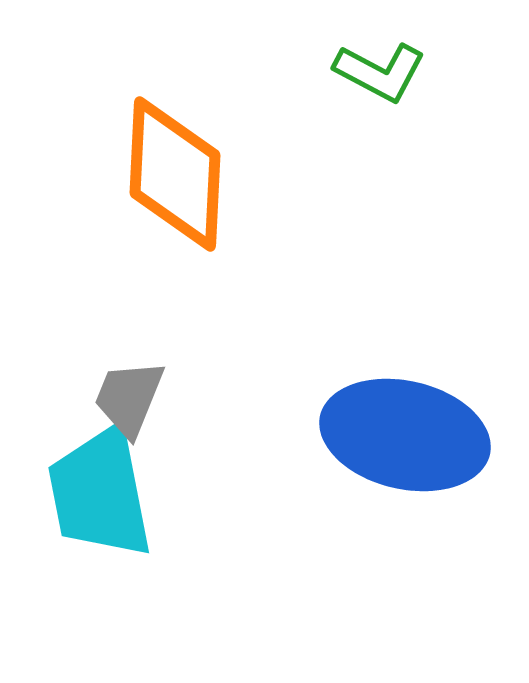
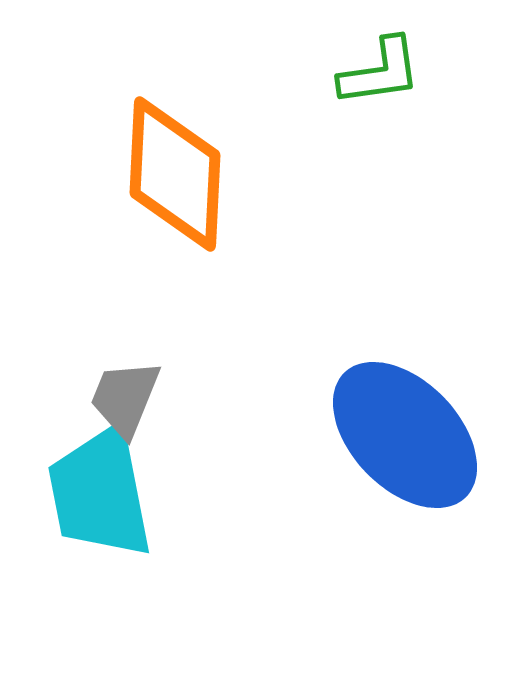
green L-shape: rotated 36 degrees counterclockwise
gray trapezoid: moved 4 px left
blue ellipse: rotated 33 degrees clockwise
